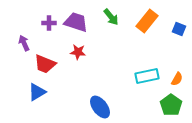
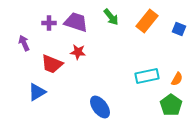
red trapezoid: moved 7 px right
